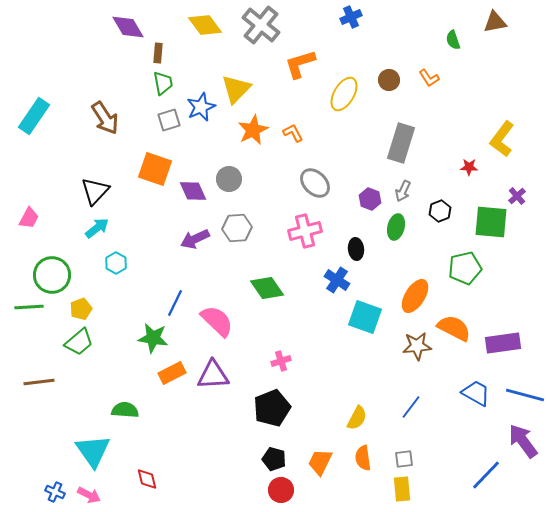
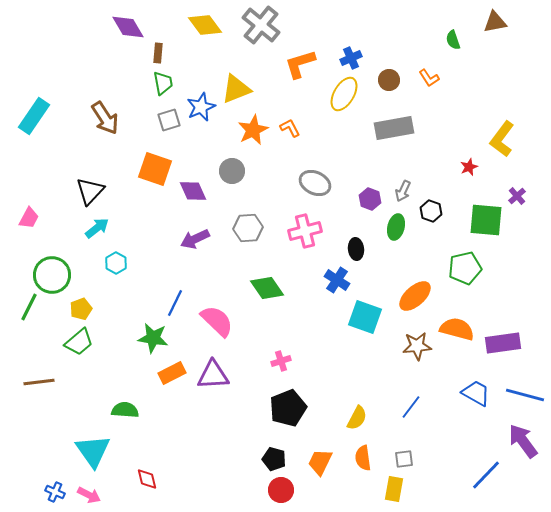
blue cross at (351, 17): moved 41 px down
yellow triangle at (236, 89): rotated 24 degrees clockwise
orange L-shape at (293, 133): moved 3 px left, 5 px up
gray rectangle at (401, 143): moved 7 px left, 15 px up; rotated 63 degrees clockwise
red star at (469, 167): rotated 24 degrees counterclockwise
gray circle at (229, 179): moved 3 px right, 8 px up
gray ellipse at (315, 183): rotated 20 degrees counterclockwise
black triangle at (95, 191): moved 5 px left
black hexagon at (440, 211): moved 9 px left; rotated 20 degrees counterclockwise
green square at (491, 222): moved 5 px left, 2 px up
gray hexagon at (237, 228): moved 11 px right
orange ellipse at (415, 296): rotated 16 degrees clockwise
green line at (29, 307): rotated 60 degrees counterclockwise
orange semicircle at (454, 328): moved 3 px right, 1 px down; rotated 12 degrees counterclockwise
black pentagon at (272, 408): moved 16 px right
yellow rectangle at (402, 489): moved 8 px left; rotated 15 degrees clockwise
